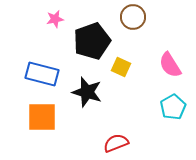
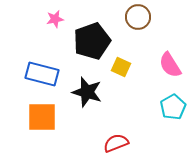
brown circle: moved 5 px right
